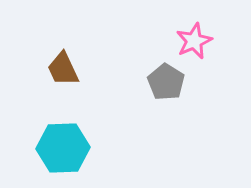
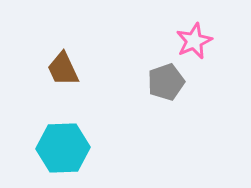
gray pentagon: rotated 21 degrees clockwise
